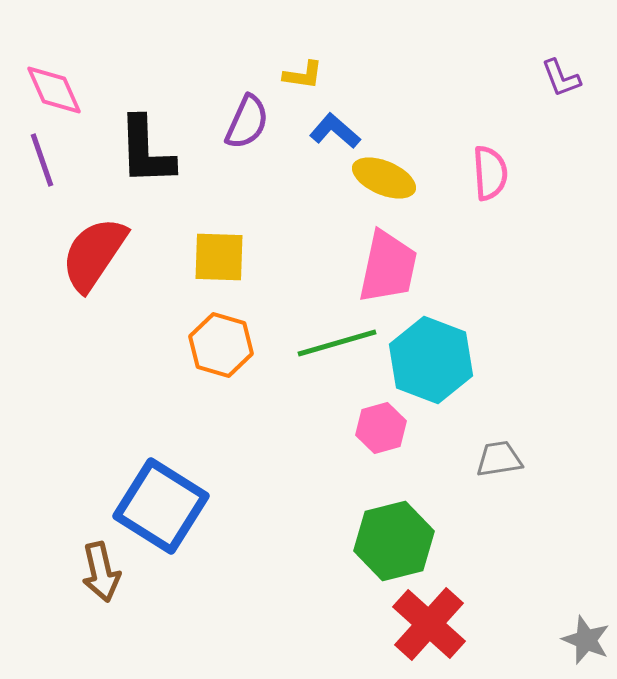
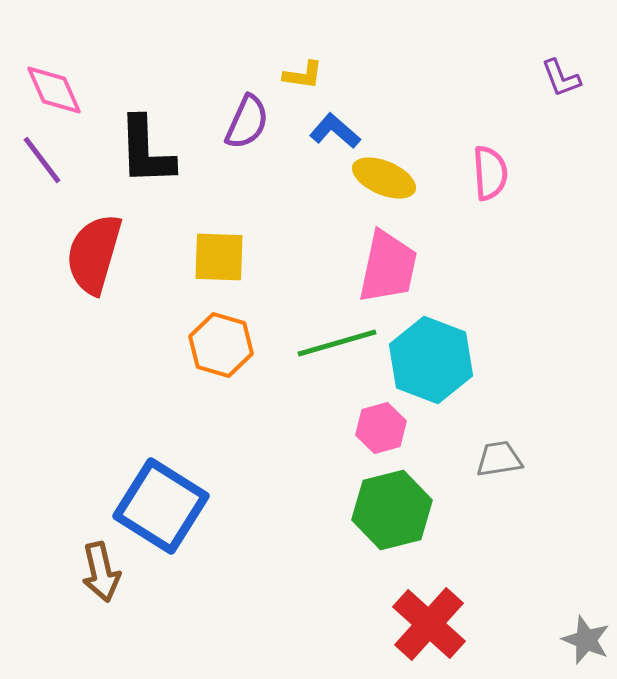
purple line: rotated 18 degrees counterclockwise
red semicircle: rotated 18 degrees counterclockwise
green hexagon: moved 2 px left, 31 px up
